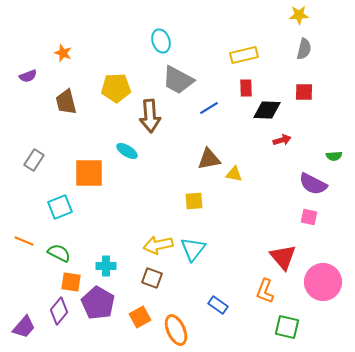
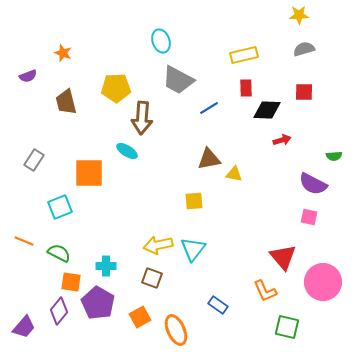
gray semicircle at (304, 49): rotated 120 degrees counterclockwise
brown arrow at (150, 116): moved 8 px left, 2 px down; rotated 8 degrees clockwise
orange L-shape at (265, 291): rotated 45 degrees counterclockwise
